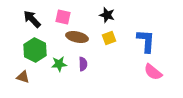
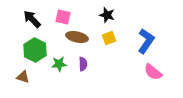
blue L-shape: rotated 30 degrees clockwise
